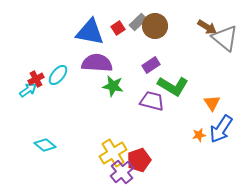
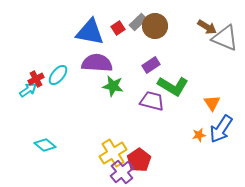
gray triangle: rotated 16 degrees counterclockwise
red pentagon: rotated 15 degrees counterclockwise
